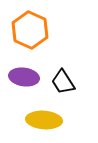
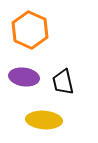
black trapezoid: rotated 20 degrees clockwise
